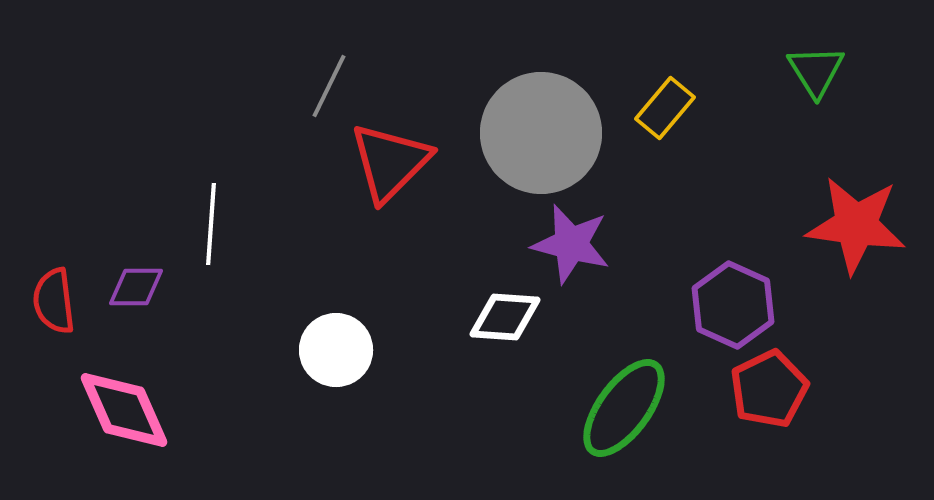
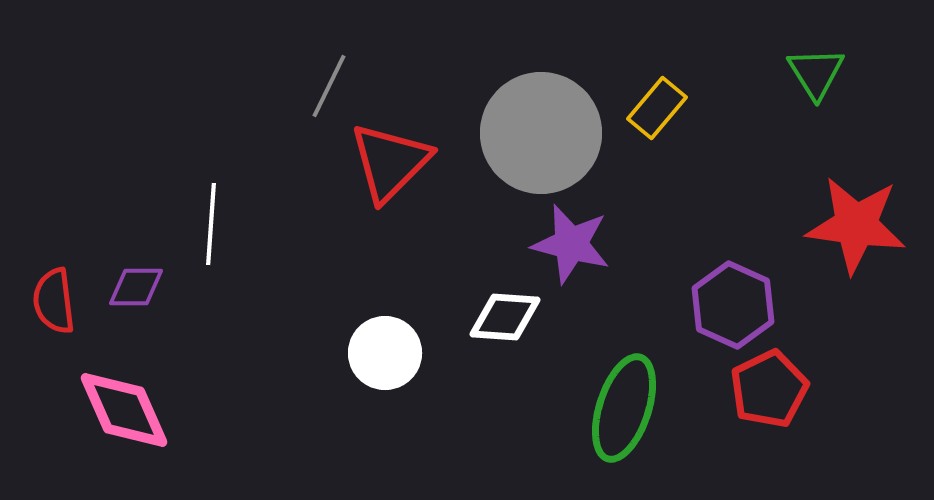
green triangle: moved 2 px down
yellow rectangle: moved 8 px left
white circle: moved 49 px right, 3 px down
green ellipse: rotated 18 degrees counterclockwise
